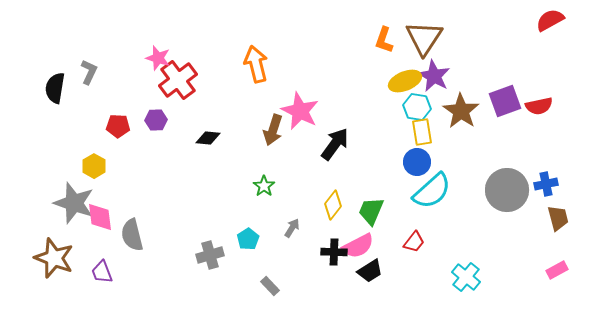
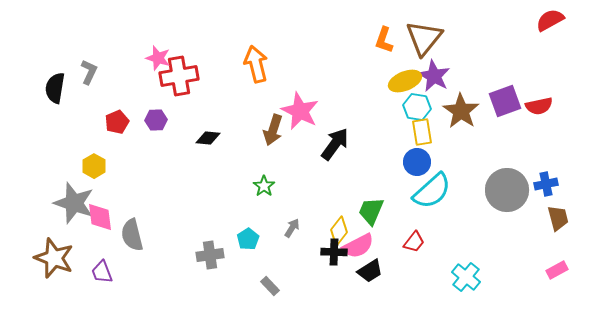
brown triangle at (424, 38): rotated 6 degrees clockwise
red cross at (178, 80): moved 1 px right, 4 px up; rotated 27 degrees clockwise
red pentagon at (118, 126): moved 1 px left, 4 px up; rotated 25 degrees counterclockwise
yellow diamond at (333, 205): moved 6 px right, 26 px down
gray cross at (210, 255): rotated 8 degrees clockwise
